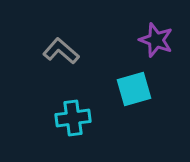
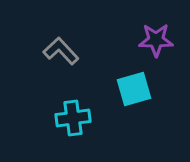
purple star: rotated 20 degrees counterclockwise
gray L-shape: rotated 6 degrees clockwise
